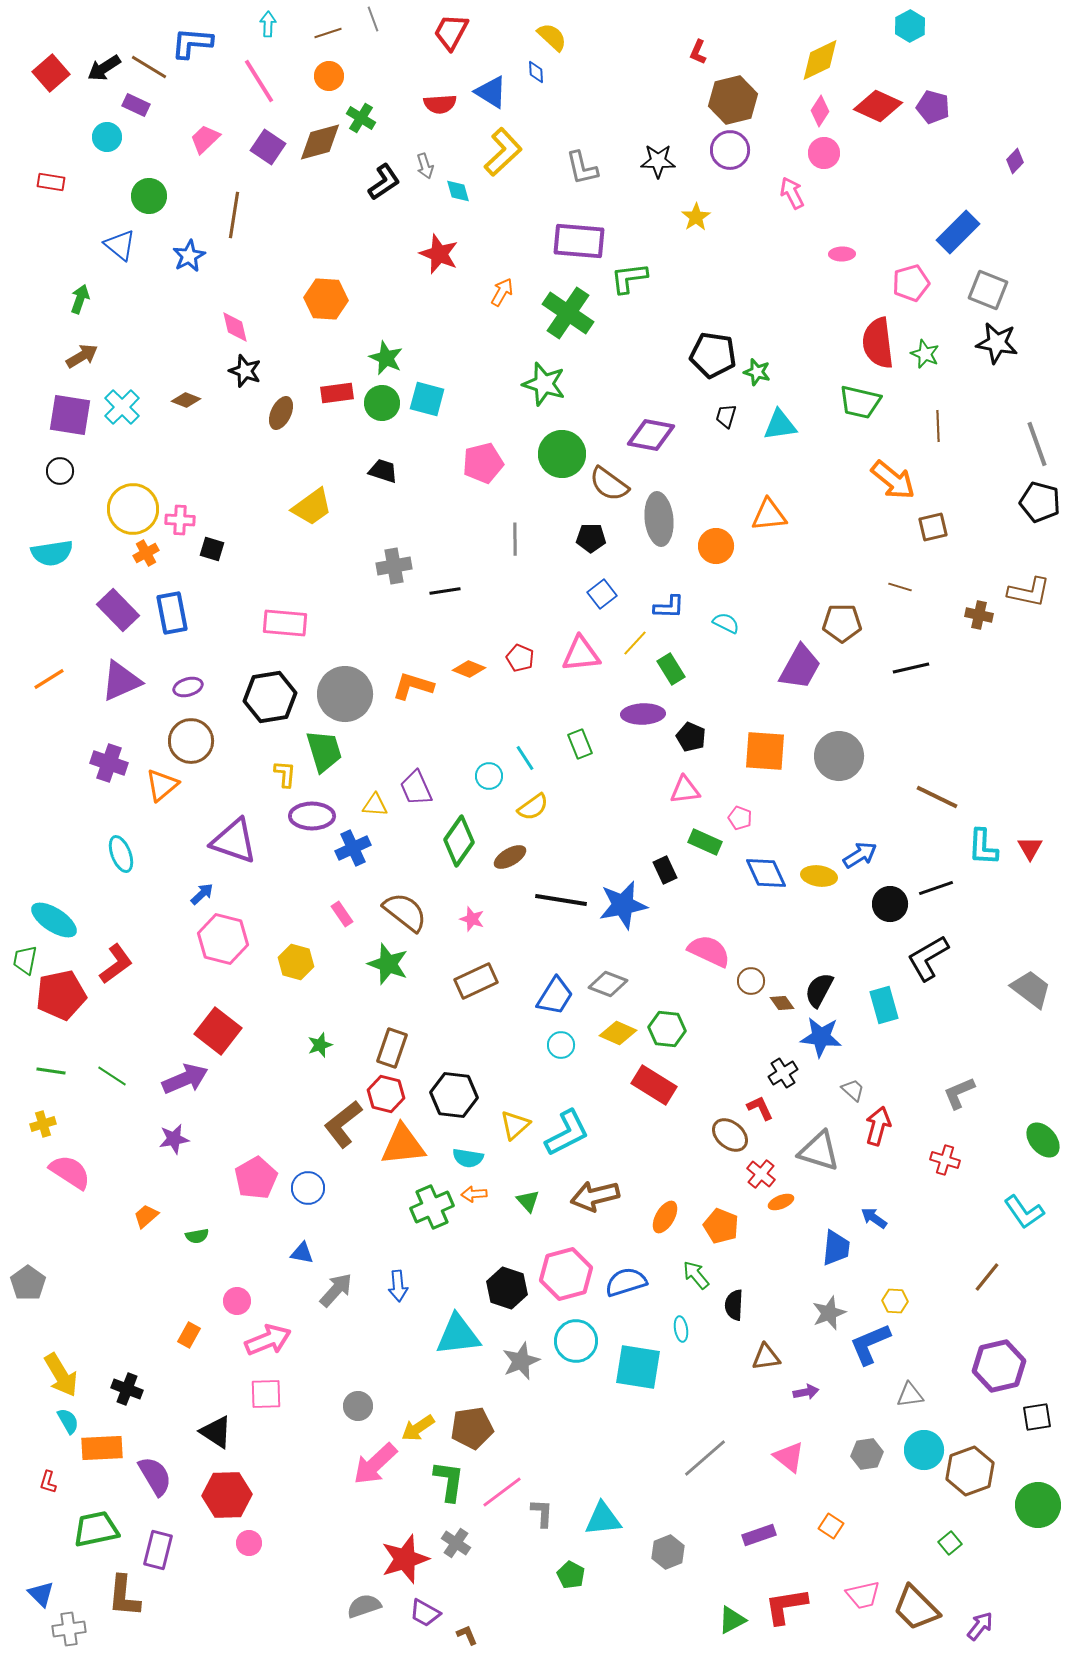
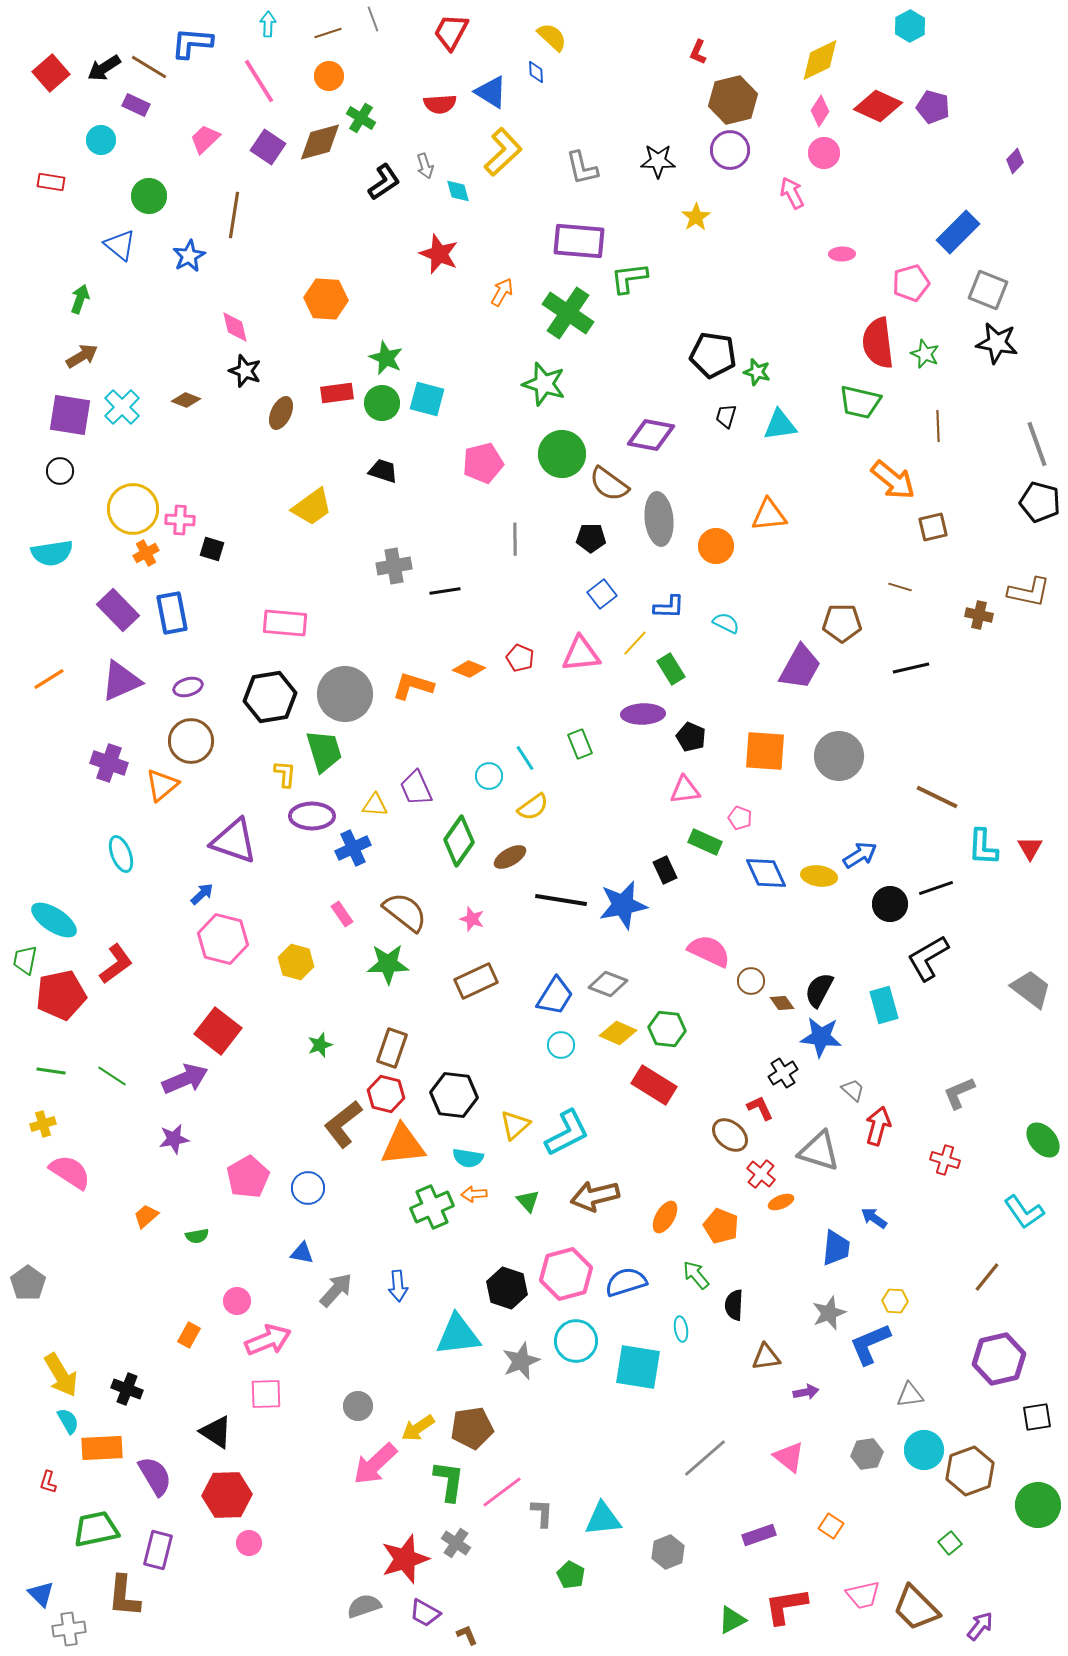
cyan circle at (107, 137): moved 6 px left, 3 px down
green star at (388, 964): rotated 21 degrees counterclockwise
pink pentagon at (256, 1178): moved 8 px left, 1 px up
purple hexagon at (999, 1366): moved 7 px up
